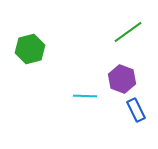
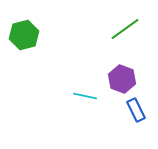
green line: moved 3 px left, 3 px up
green hexagon: moved 6 px left, 14 px up
cyan line: rotated 10 degrees clockwise
